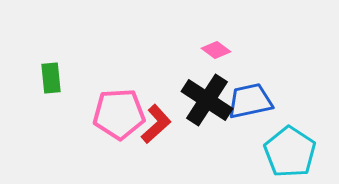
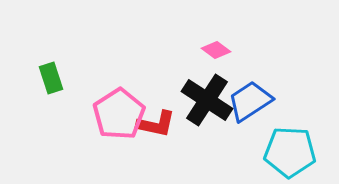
green rectangle: rotated 12 degrees counterclockwise
blue trapezoid: rotated 21 degrees counterclockwise
pink pentagon: rotated 30 degrees counterclockwise
red L-shape: rotated 54 degrees clockwise
cyan pentagon: rotated 30 degrees counterclockwise
